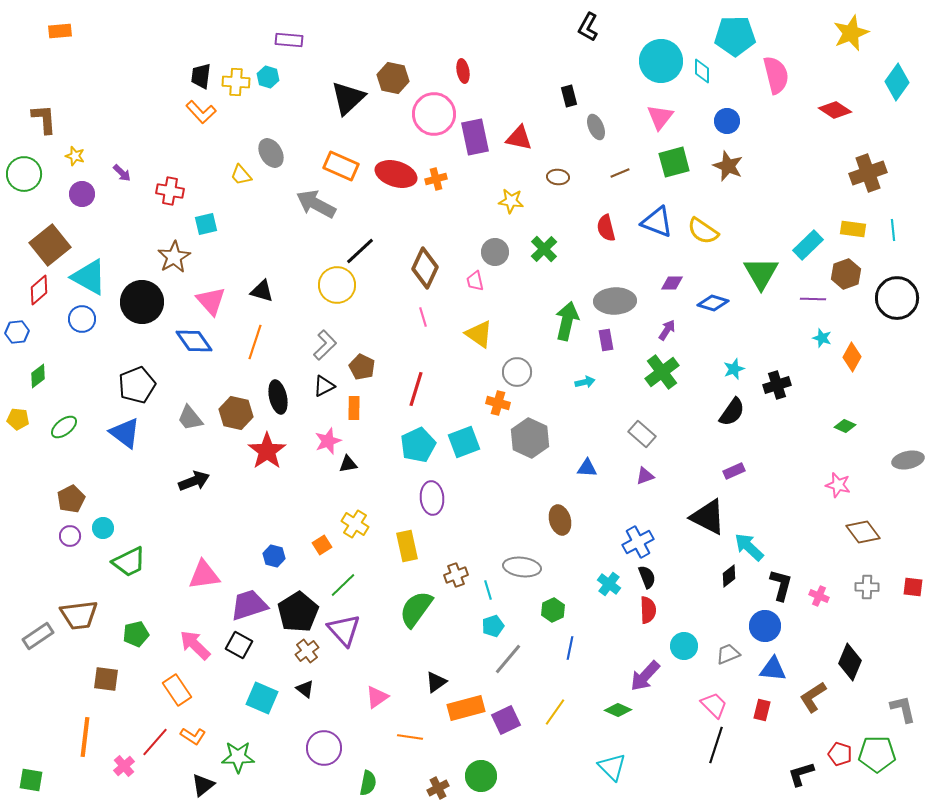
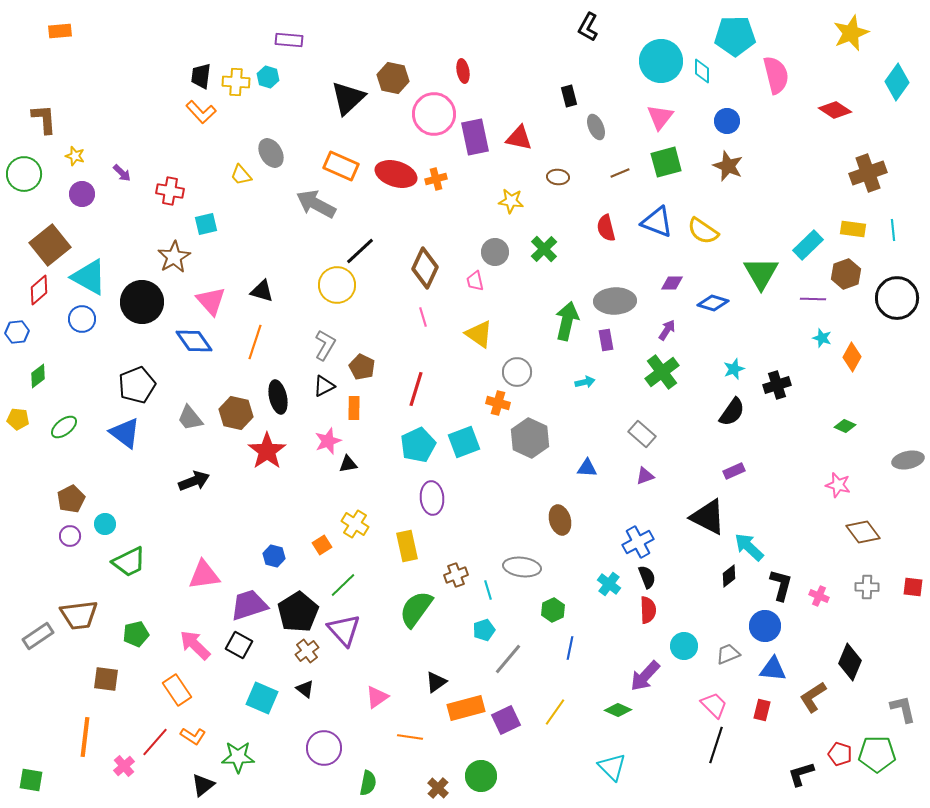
green square at (674, 162): moved 8 px left
gray L-shape at (325, 345): rotated 16 degrees counterclockwise
cyan circle at (103, 528): moved 2 px right, 4 px up
cyan pentagon at (493, 626): moved 9 px left, 4 px down
brown cross at (438, 788): rotated 20 degrees counterclockwise
